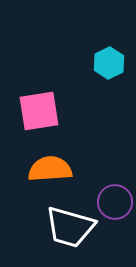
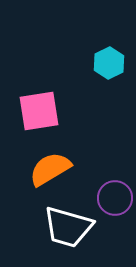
orange semicircle: rotated 27 degrees counterclockwise
purple circle: moved 4 px up
white trapezoid: moved 2 px left
